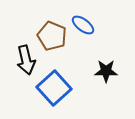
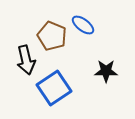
blue square: rotated 8 degrees clockwise
